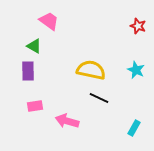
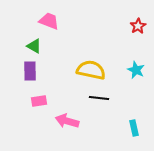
pink trapezoid: rotated 15 degrees counterclockwise
red star: rotated 21 degrees clockwise
purple rectangle: moved 2 px right
black line: rotated 18 degrees counterclockwise
pink rectangle: moved 4 px right, 5 px up
cyan rectangle: rotated 42 degrees counterclockwise
